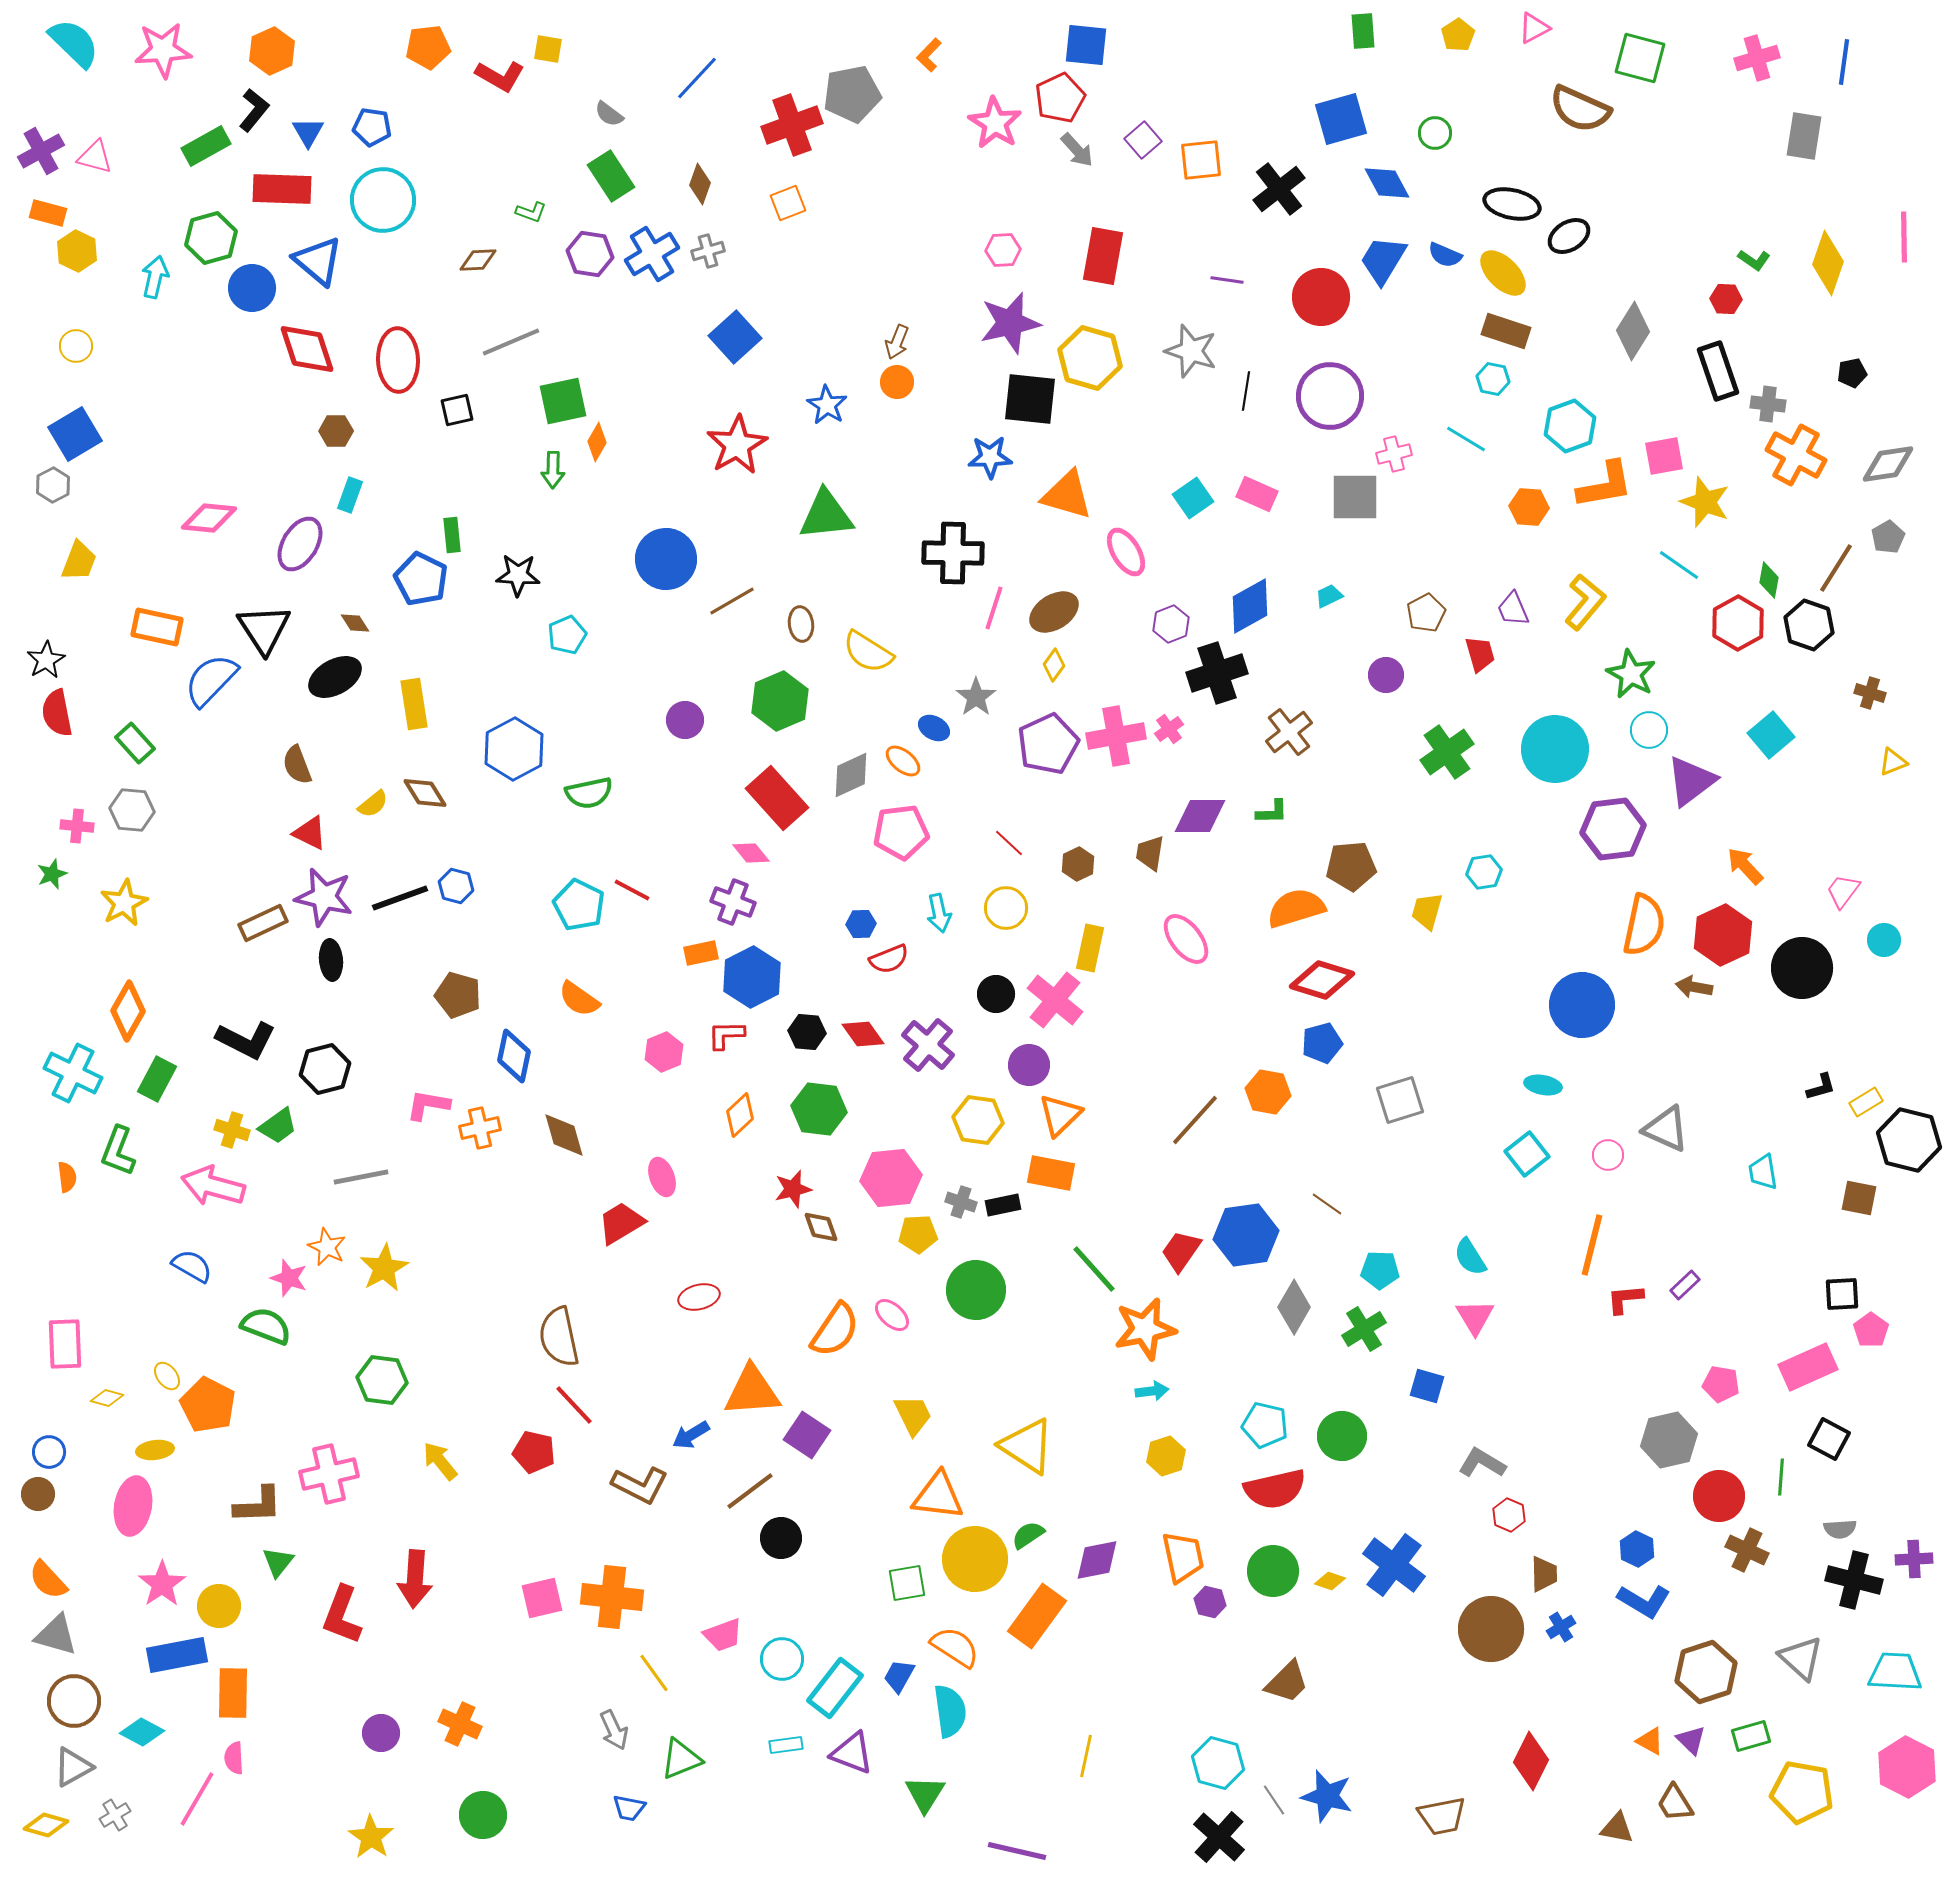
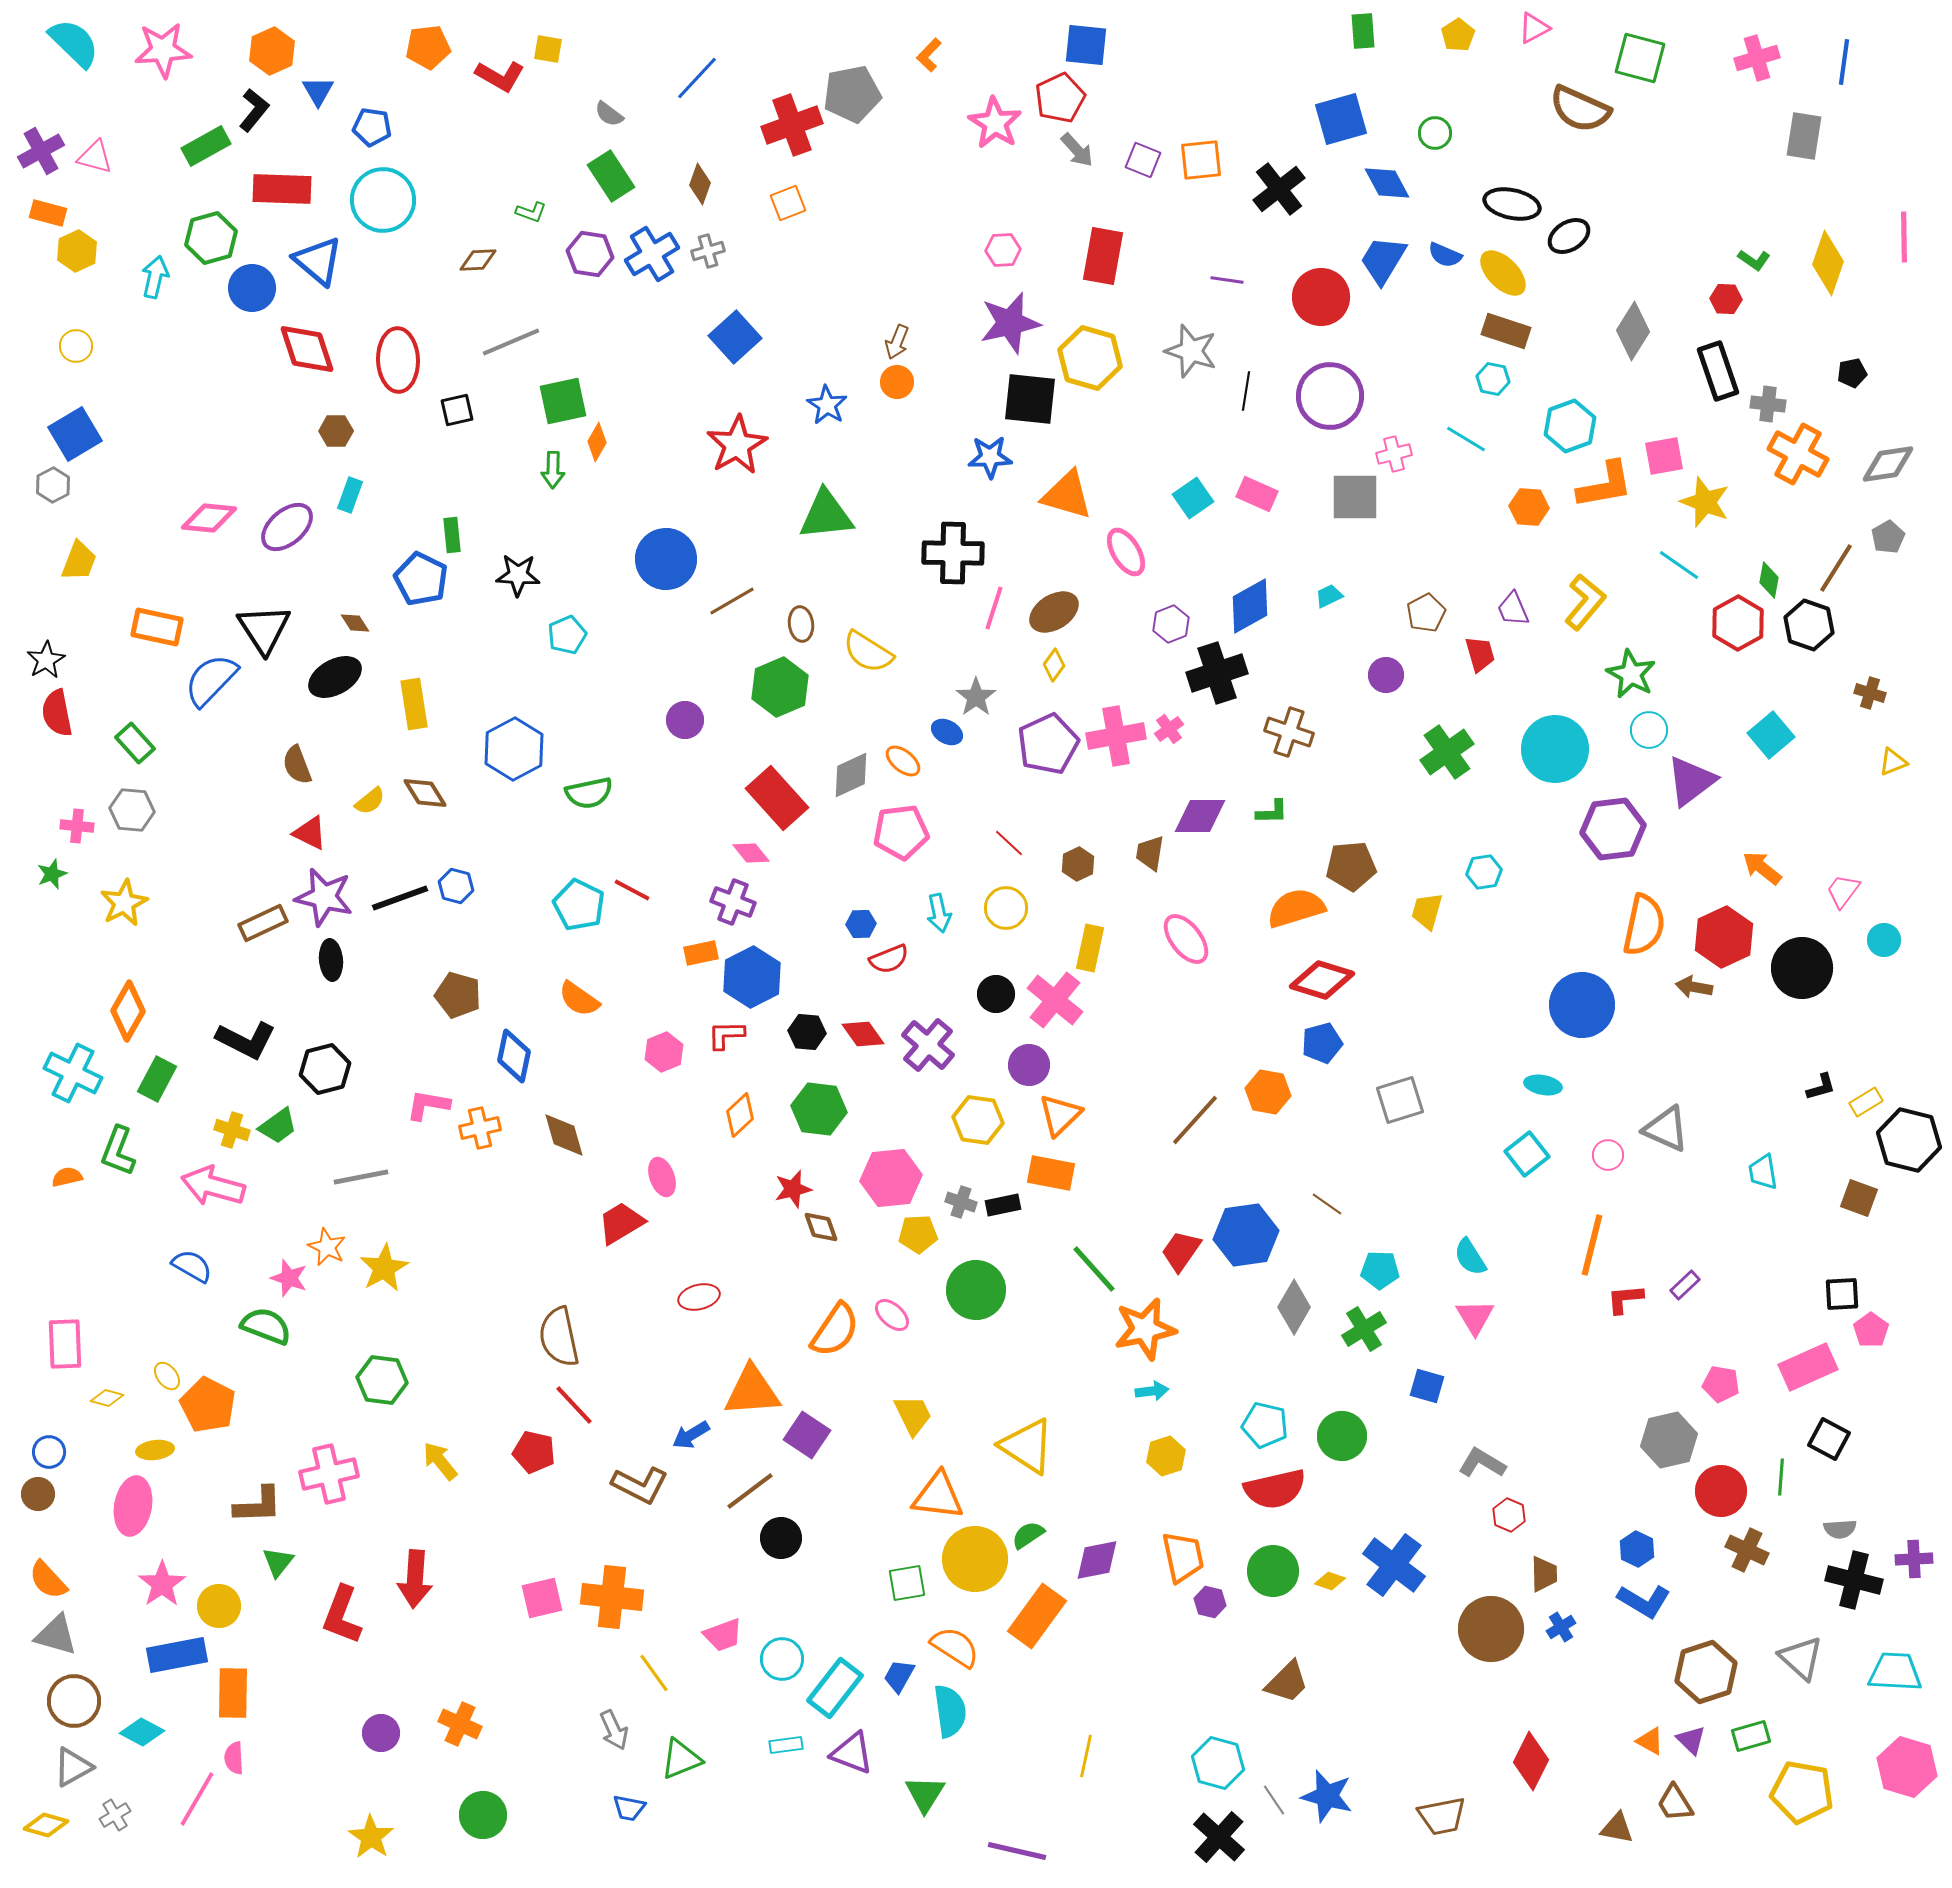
blue triangle at (308, 132): moved 10 px right, 41 px up
purple square at (1143, 140): moved 20 px down; rotated 27 degrees counterclockwise
yellow hexagon at (77, 251): rotated 9 degrees clockwise
orange cross at (1796, 455): moved 2 px right, 1 px up
purple ellipse at (300, 544): moved 13 px left, 17 px up; rotated 18 degrees clockwise
green hexagon at (780, 701): moved 14 px up
blue ellipse at (934, 728): moved 13 px right, 4 px down
brown cross at (1289, 732): rotated 33 degrees counterclockwise
yellow semicircle at (373, 804): moved 3 px left, 3 px up
orange arrow at (1745, 866): moved 17 px right, 2 px down; rotated 9 degrees counterclockwise
red hexagon at (1723, 935): moved 1 px right, 2 px down
orange semicircle at (67, 1177): rotated 96 degrees counterclockwise
brown square at (1859, 1198): rotated 9 degrees clockwise
red circle at (1719, 1496): moved 2 px right, 5 px up
pink hexagon at (1907, 1767): rotated 10 degrees counterclockwise
